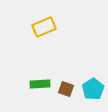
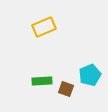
green rectangle: moved 2 px right, 3 px up
cyan pentagon: moved 3 px left, 14 px up; rotated 10 degrees clockwise
